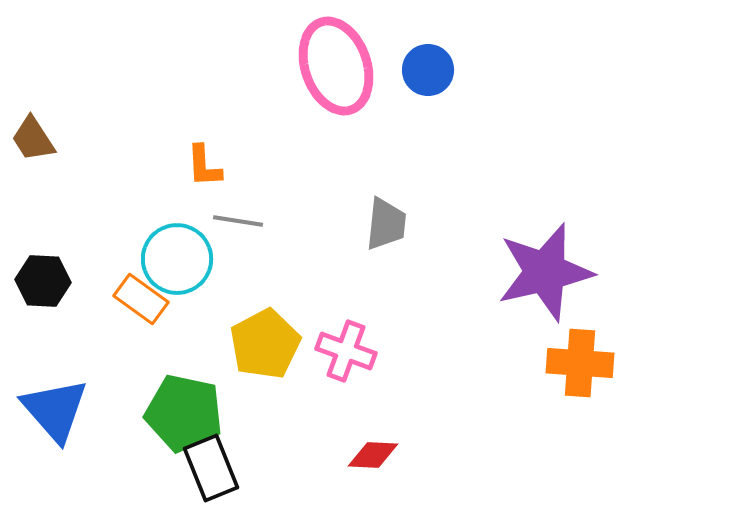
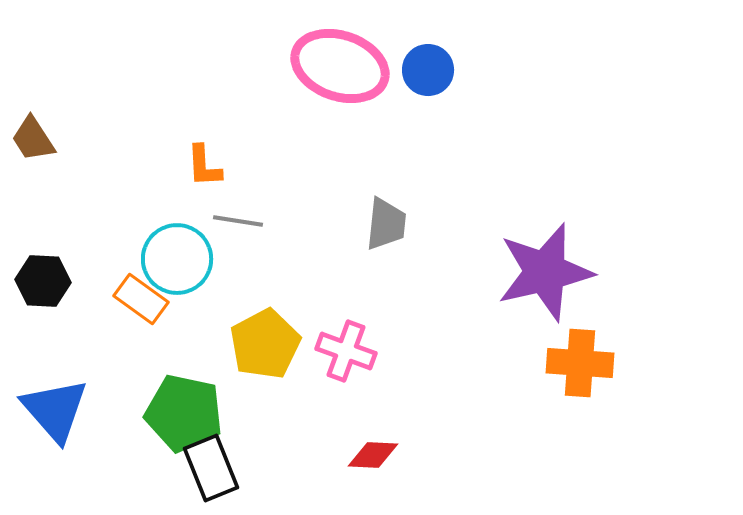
pink ellipse: moved 4 px right; rotated 52 degrees counterclockwise
